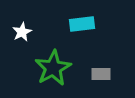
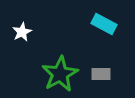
cyan rectangle: moved 22 px right; rotated 35 degrees clockwise
green star: moved 7 px right, 6 px down
